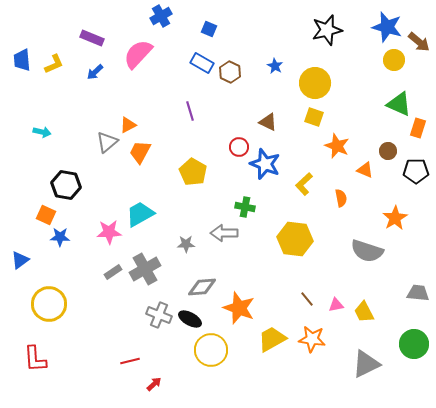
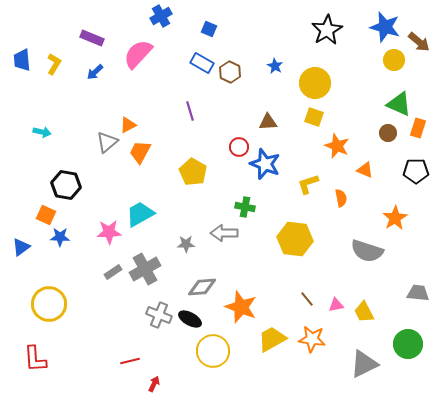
blue star at (387, 27): moved 2 px left
black star at (327, 30): rotated 16 degrees counterclockwise
yellow L-shape at (54, 64): rotated 35 degrees counterclockwise
brown triangle at (268, 122): rotated 30 degrees counterclockwise
brown circle at (388, 151): moved 18 px up
yellow L-shape at (304, 184): moved 4 px right; rotated 25 degrees clockwise
blue triangle at (20, 260): moved 1 px right, 13 px up
orange star at (239, 308): moved 2 px right, 1 px up
green circle at (414, 344): moved 6 px left
yellow circle at (211, 350): moved 2 px right, 1 px down
gray triangle at (366, 364): moved 2 px left
red arrow at (154, 384): rotated 21 degrees counterclockwise
